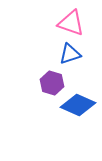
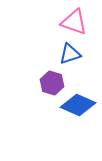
pink triangle: moved 3 px right, 1 px up
